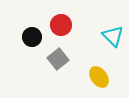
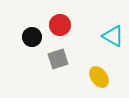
red circle: moved 1 px left
cyan triangle: rotated 15 degrees counterclockwise
gray square: rotated 20 degrees clockwise
